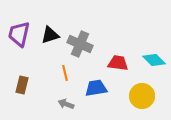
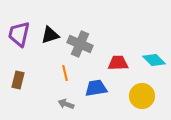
red trapezoid: rotated 10 degrees counterclockwise
brown rectangle: moved 4 px left, 5 px up
